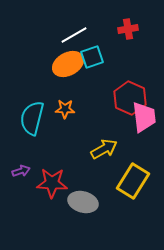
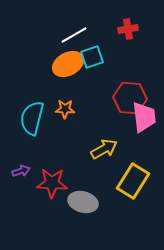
red hexagon: rotated 20 degrees counterclockwise
